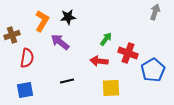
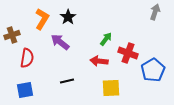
black star: rotated 28 degrees counterclockwise
orange L-shape: moved 2 px up
